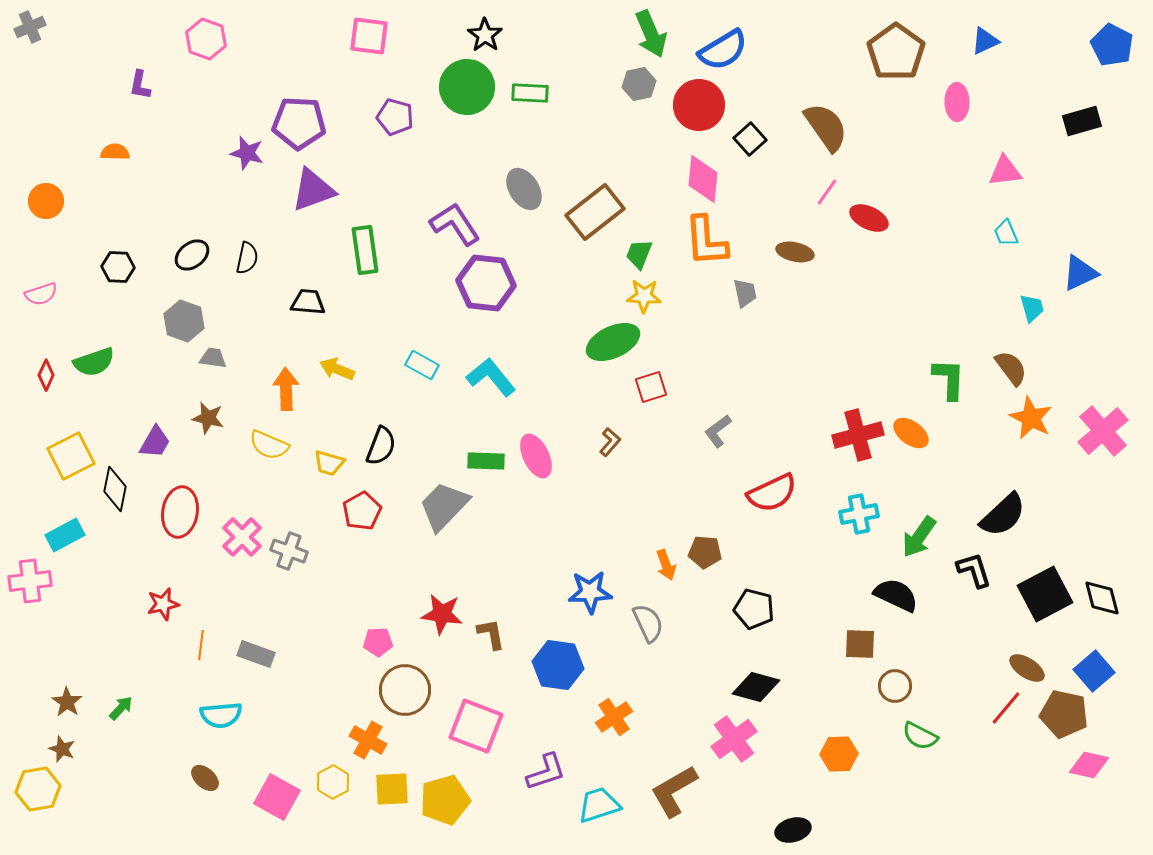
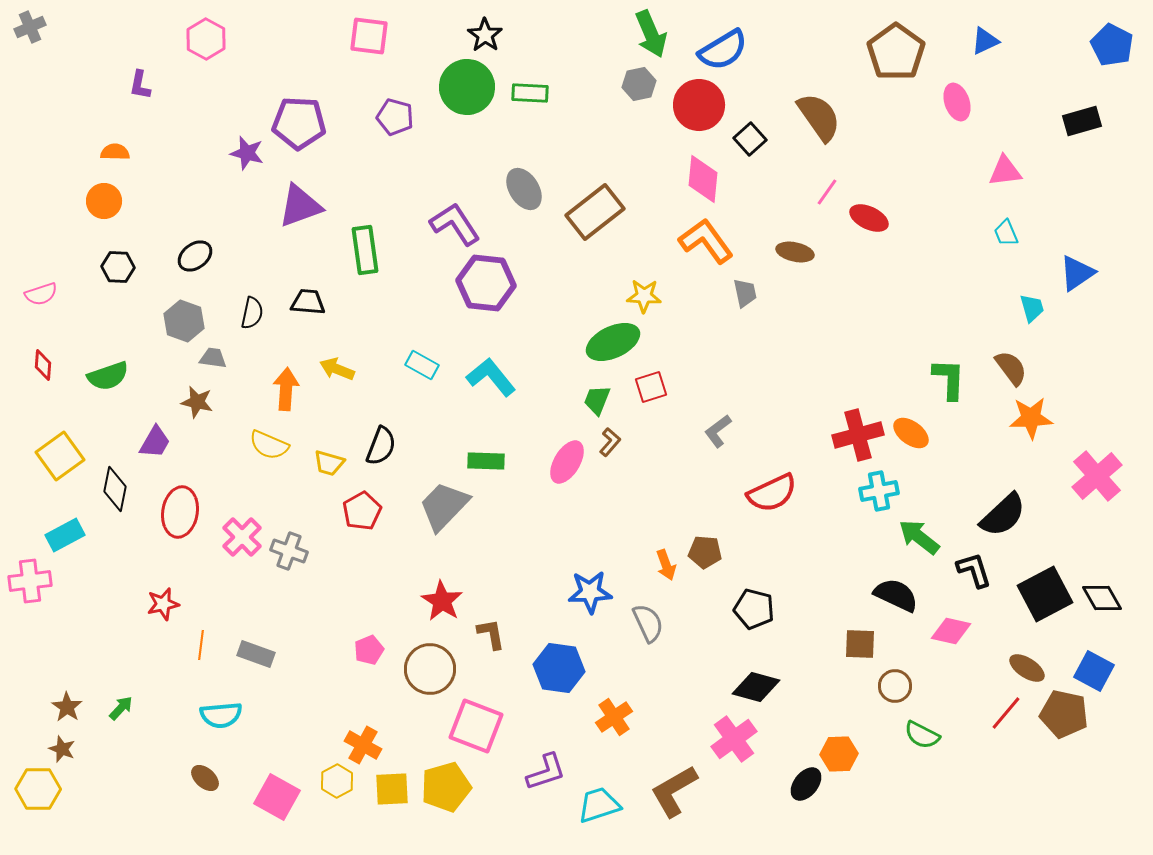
pink hexagon at (206, 39): rotated 9 degrees clockwise
pink ellipse at (957, 102): rotated 18 degrees counterclockwise
brown semicircle at (826, 127): moved 7 px left, 10 px up
purple triangle at (313, 190): moved 13 px left, 16 px down
orange circle at (46, 201): moved 58 px right
orange L-shape at (706, 241): rotated 148 degrees clockwise
green trapezoid at (639, 254): moved 42 px left, 146 px down
black ellipse at (192, 255): moved 3 px right, 1 px down
black semicircle at (247, 258): moved 5 px right, 55 px down
blue triangle at (1080, 273): moved 3 px left; rotated 9 degrees counterclockwise
green semicircle at (94, 362): moved 14 px right, 14 px down
red diamond at (46, 375): moved 3 px left, 10 px up; rotated 20 degrees counterclockwise
orange arrow at (286, 389): rotated 6 degrees clockwise
brown star at (208, 418): moved 11 px left, 16 px up
orange star at (1031, 418): rotated 30 degrees counterclockwise
pink cross at (1103, 431): moved 6 px left, 45 px down
yellow square at (71, 456): moved 11 px left; rotated 9 degrees counterclockwise
pink ellipse at (536, 456): moved 31 px right, 6 px down; rotated 57 degrees clockwise
cyan cross at (859, 514): moved 20 px right, 23 px up
green arrow at (919, 537): rotated 93 degrees clockwise
black diamond at (1102, 598): rotated 15 degrees counterclockwise
red star at (442, 614): moved 13 px up; rotated 24 degrees clockwise
pink pentagon at (378, 642): moved 9 px left, 8 px down; rotated 20 degrees counterclockwise
blue hexagon at (558, 665): moved 1 px right, 3 px down
blue square at (1094, 671): rotated 21 degrees counterclockwise
brown circle at (405, 690): moved 25 px right, 21 px up
brown star at (67, 702): moved 5 px down
red line at (1006, 708): moved 5 px down
green semicircle at (920, 736): moved 2 px right, 1 px up
orange cross at (368, 740): moved 5 px left, 5 px down
pink diamond at (1089, 765): moved 138 px left, 134 px up
yellow hexagon at (333, 782): moved 4 px right, 1 px up
yellow hexagon at (38, 789): rotated 9 degrees clockwise
yellow pentagon at (445, 800): moved 1 px right, 13 px up
black ellipse at (793, 830): moved 13 px right, 46 px up; rotated 36 degrees counterclockwise
